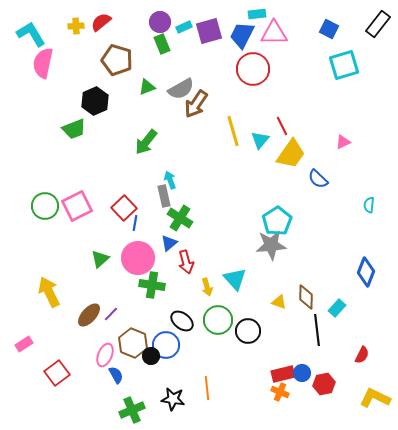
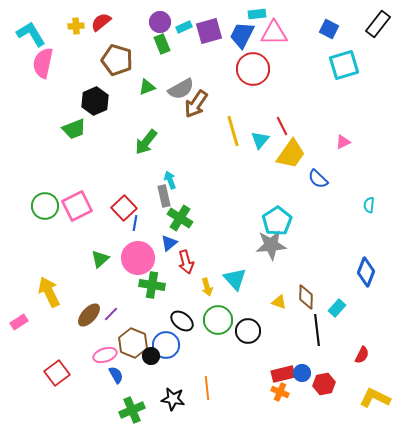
pink rectangle at (24, 344): moved 5 px left, 22 px up
pink ellipse at (105, 355): rotated 50 degrees clockwise
